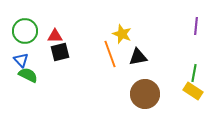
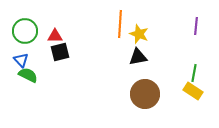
yellow star: moved 17 px right
orange line: moved 10 px right, 30 px up; rotated 24 degrees clockwise
